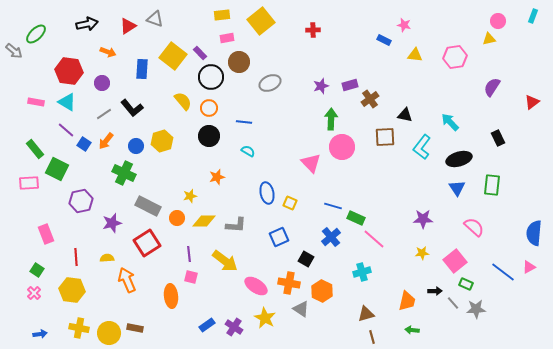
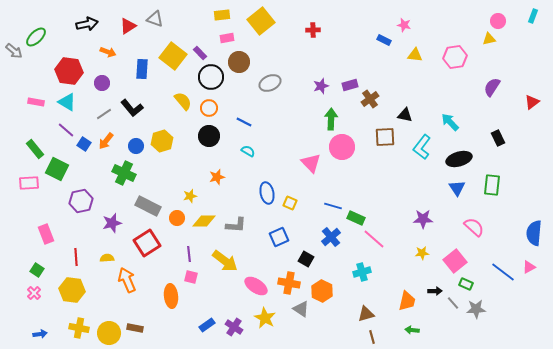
green ellipse at (36, 34): moved 3 px down
blue line at (244, 122): rotated 21 degrees clockwise
